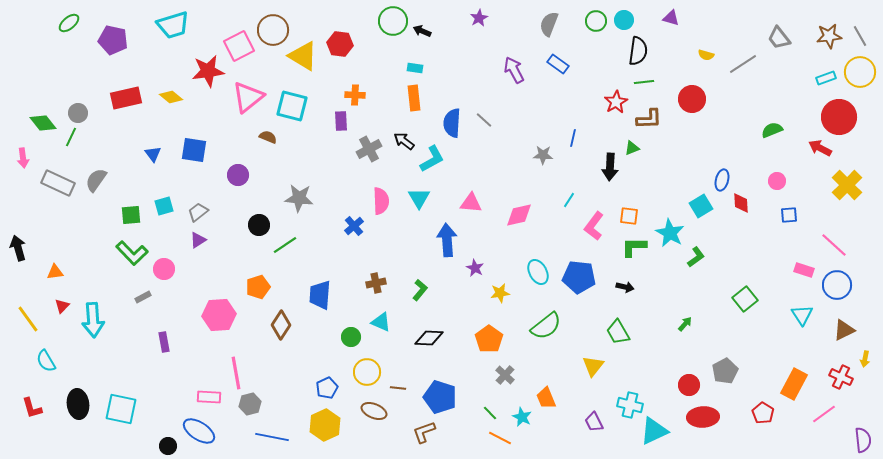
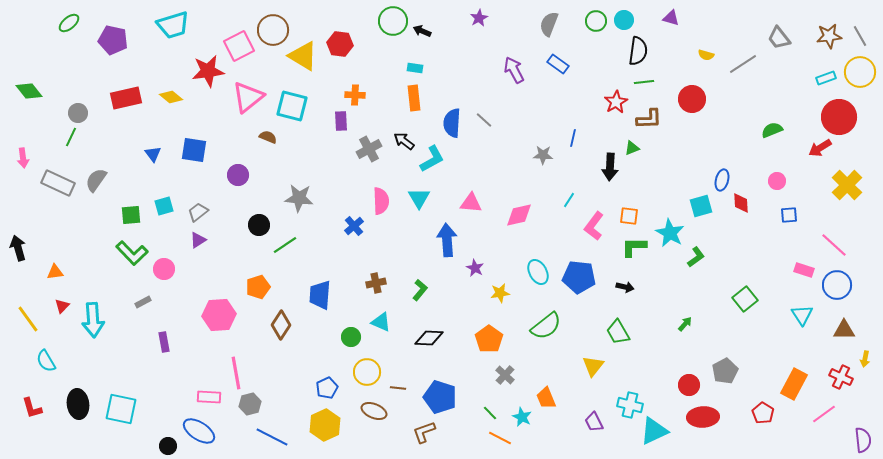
green diamond at (43, 123): moved 14 px left, 32 px up
red arrow at (820, 148): rotated 60 degrees counterclockwise
cyan square at (701, 206): rotated 15 degrees clockwise
gray rectangle at (143, 297): moved 5 px down
brown triangle at (844, 330): rotated 25 degrees clockwise
blue line at (272, 437): rotated 16 degrees clockwise
